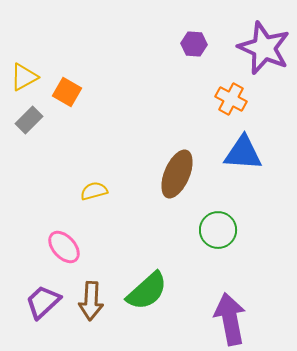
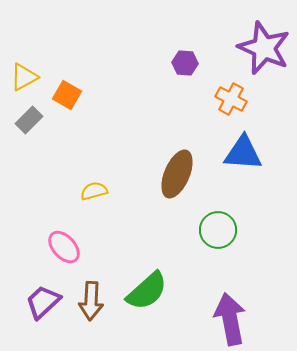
purple hexagon: moved 9 px left, 19 px down
orange square: moved 3 px down
